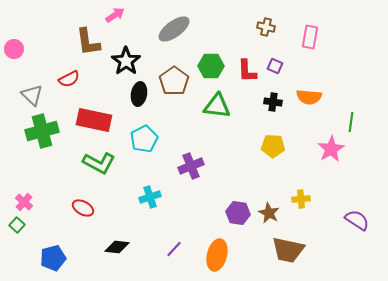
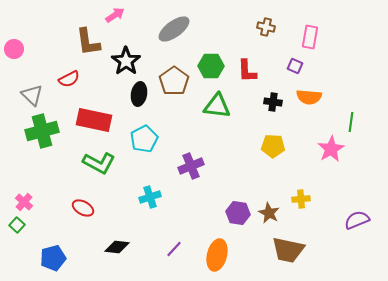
purple square: moved 20 px right
purple semicircle: rotated 55 degrees counterclockwise
